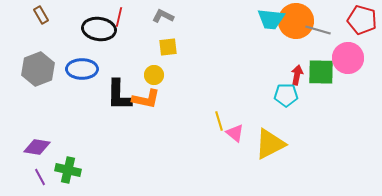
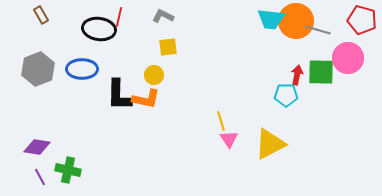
yellow line: moved 2 px right
pink triangle: moved 6 px left, 6 px down; rotated 18 degrees clockwise
